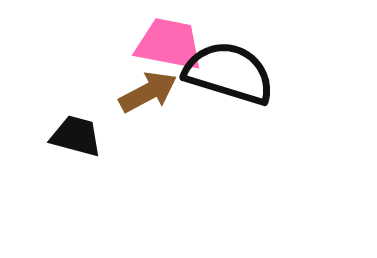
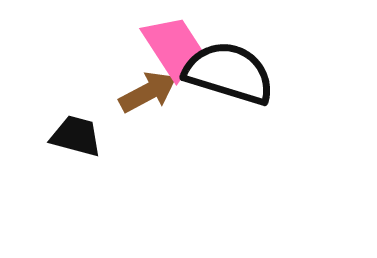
pink trapezoid: moved 4 px right, 3 px down; rotated 46 degrees clockwise
